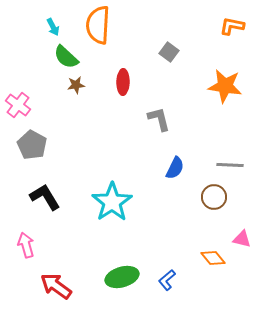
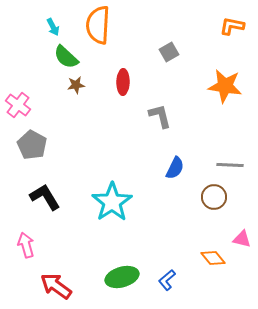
gray square: rotated 24 degrees clockwise
gray L-shape: moved 1 px right, 3 px up
